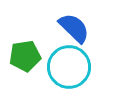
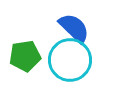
cyan circle: moved 1 px right, 7 px up
